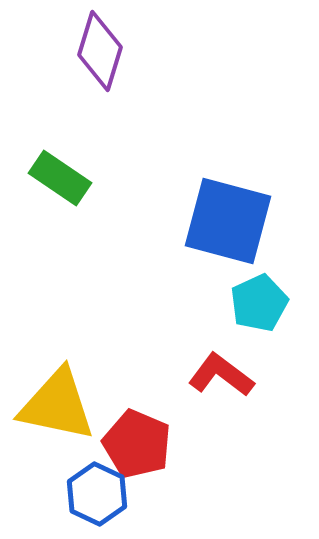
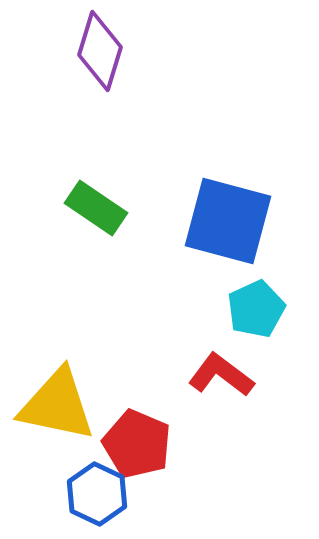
green rectangle: moved 36 px right, 30 px down
cyan pentagon: moved 3 px left, 6 px down
